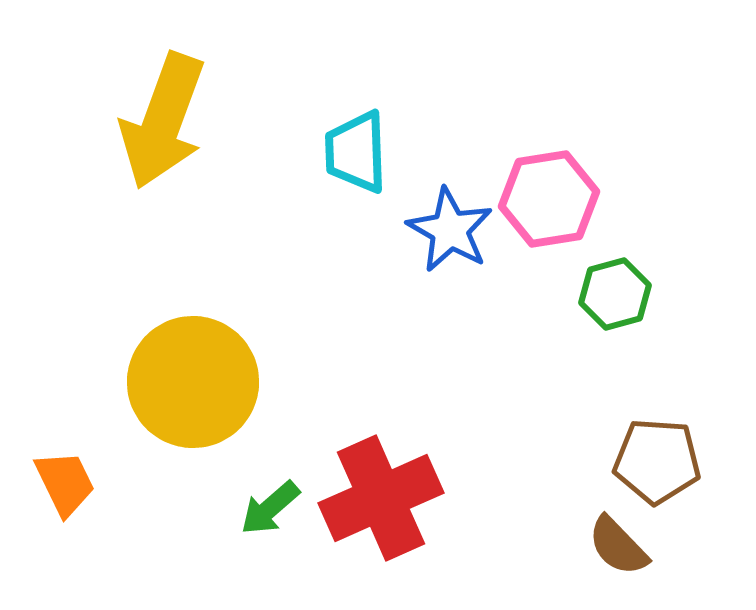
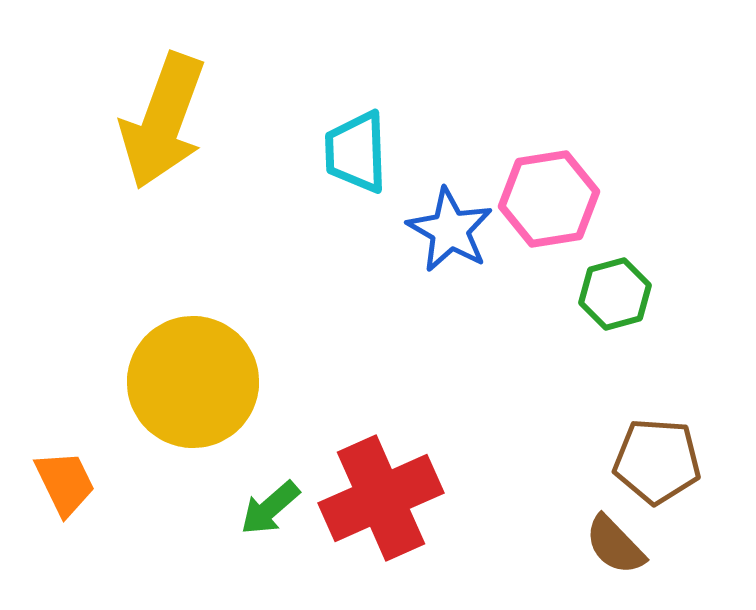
brown semicircle: moved 3 px left, 1 px up
